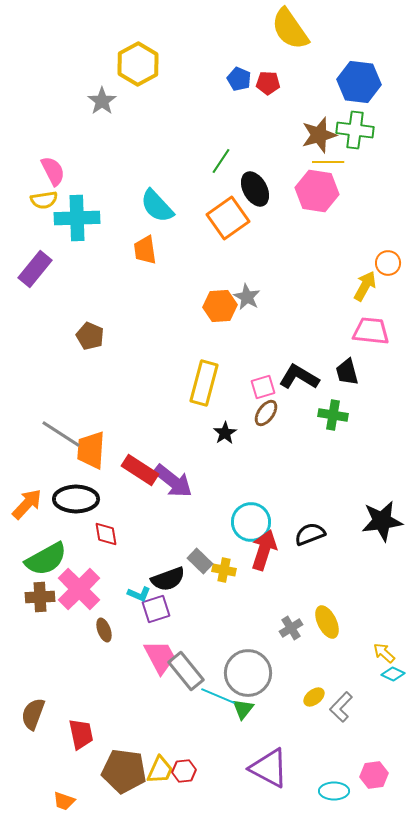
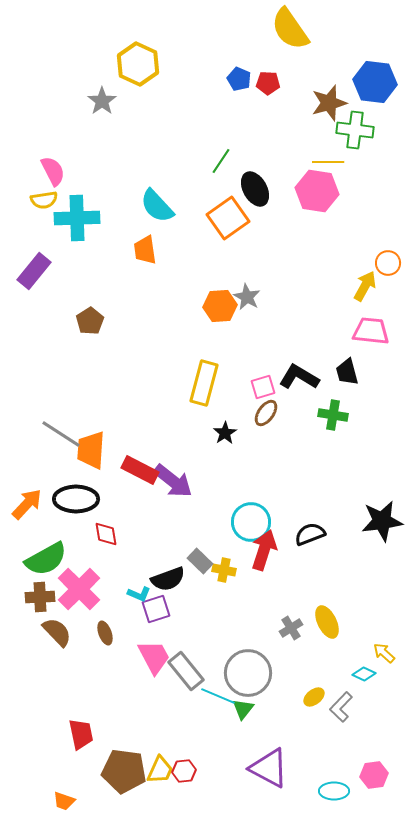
yellow hexagon at (138, 64): rotated 6 degrees counterclockwise
blue hexagon at (359, 82): moved 16 px right
brown star at (319, 135): moved 10 px right, 32 px up
purple rectangle at (35, 269): moved 1 px left, 2 px down
brown pentagon at (90, 336): moved 15 px up; rotated 16 degrees clockwise
red rectangle at (140, 470): rotated 6 degrees counterclockwise
brown ellipse at (104, 630): moved 1 px right, 3 px down
pink trapezoid at (160, 657): moved 6 px left
cyan diamond at (393, 674): moved 29 px left
brown semicircle at (33, 714): moved 24 px right, 82 px up; rotated 116 degrees clockwise
